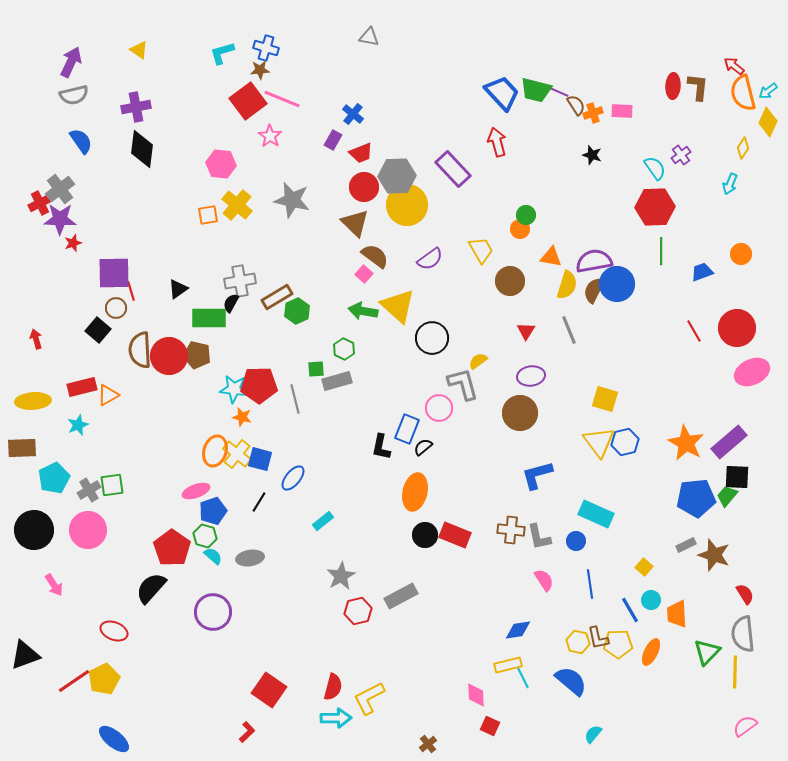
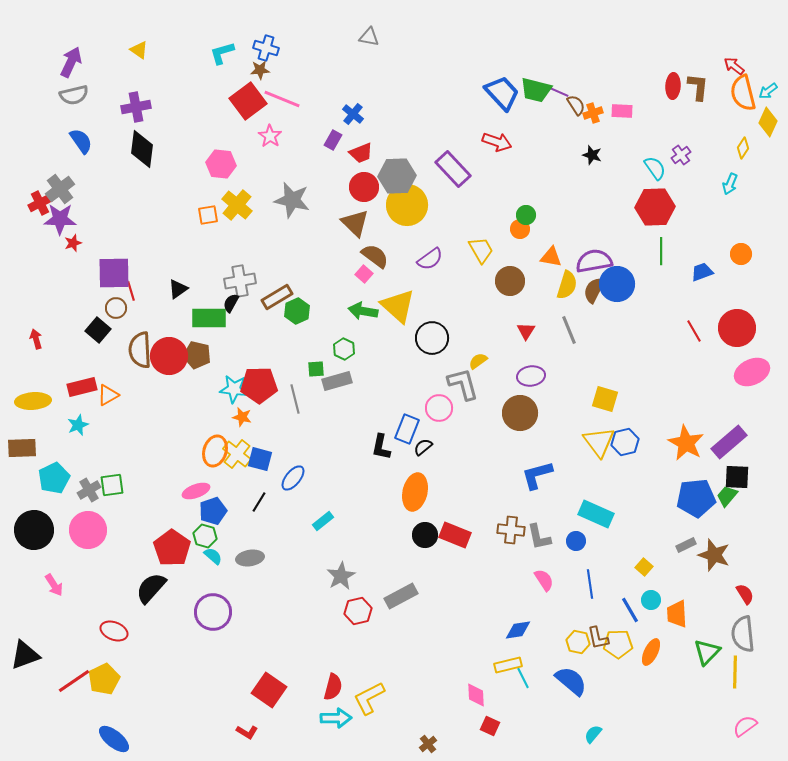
red arrow at (497, 142): rotated 124 degrees clockwise
red L-shape at (247, 732): rotated 75 degrees clockwise
